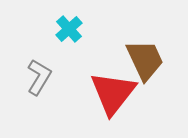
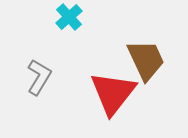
cyan cross: moved 12 px up
brown trapezoid: moved 1 px right
